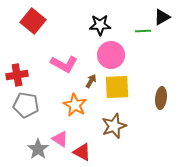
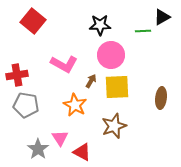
pink triangle: moved 1 px up; rotated 24 degrees clockwise
